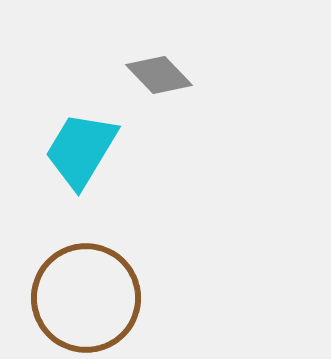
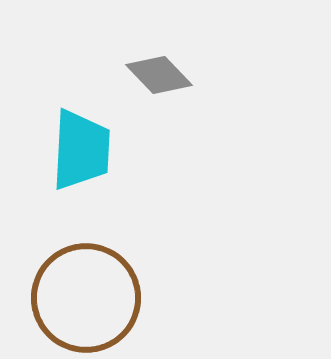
cyan trapezoid: rotated 152 degrees clockwise
